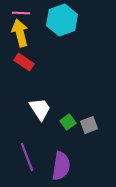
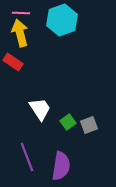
red rectangle: moved 11 px left
